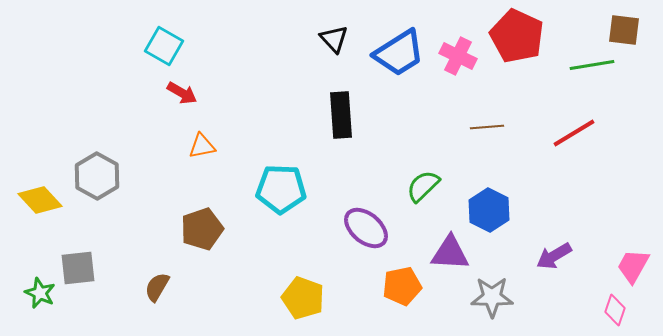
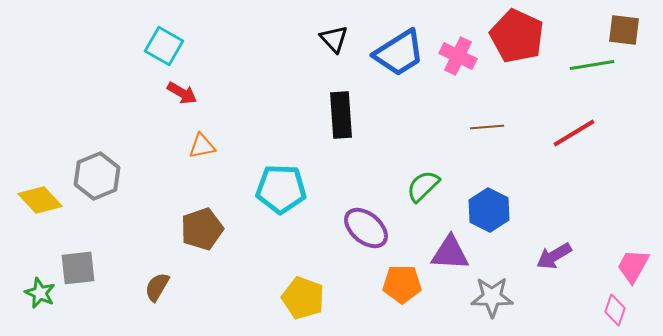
gray hexagon: rotated 9 degrees clockwise
orange pentagon: moved 2 px up; rotated 12 degrees clockwise
